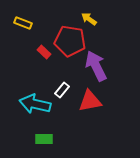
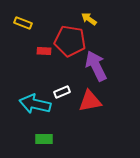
red rectangle: moved 1 px up; rotated 40 degrees counterclockwise
white rectangle: moved 2 px down; rotated 28 degrees clockwise
